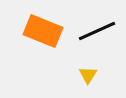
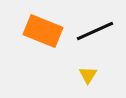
black line: moved 2 px left
